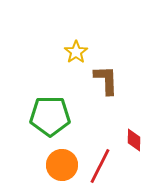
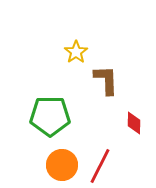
red diamond: moved 17 px up
